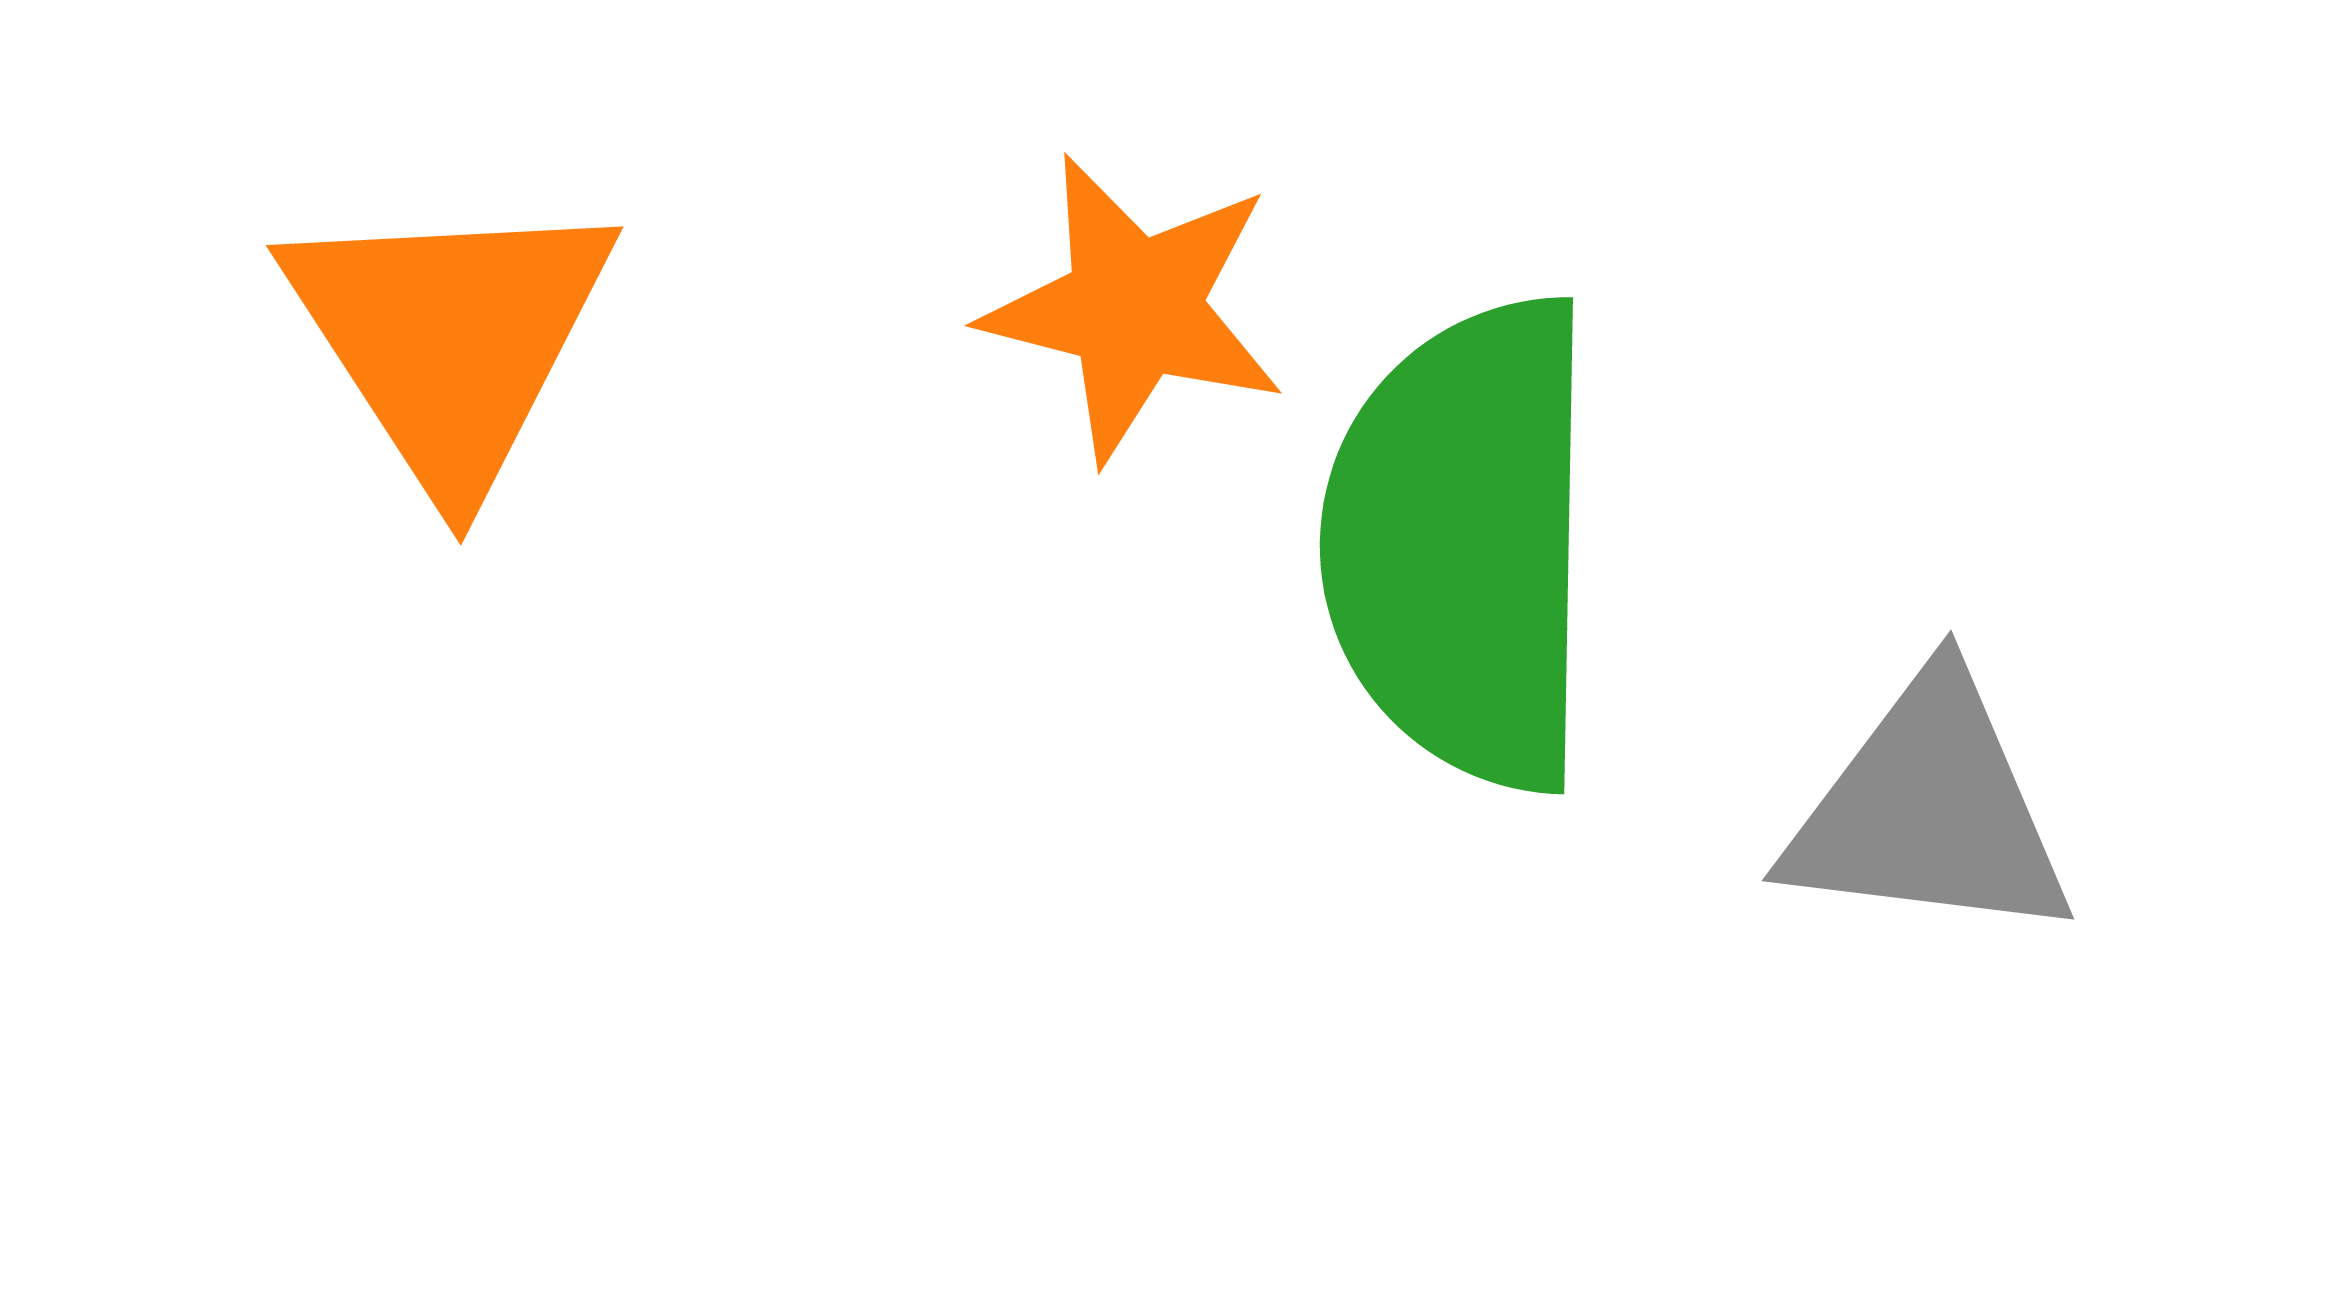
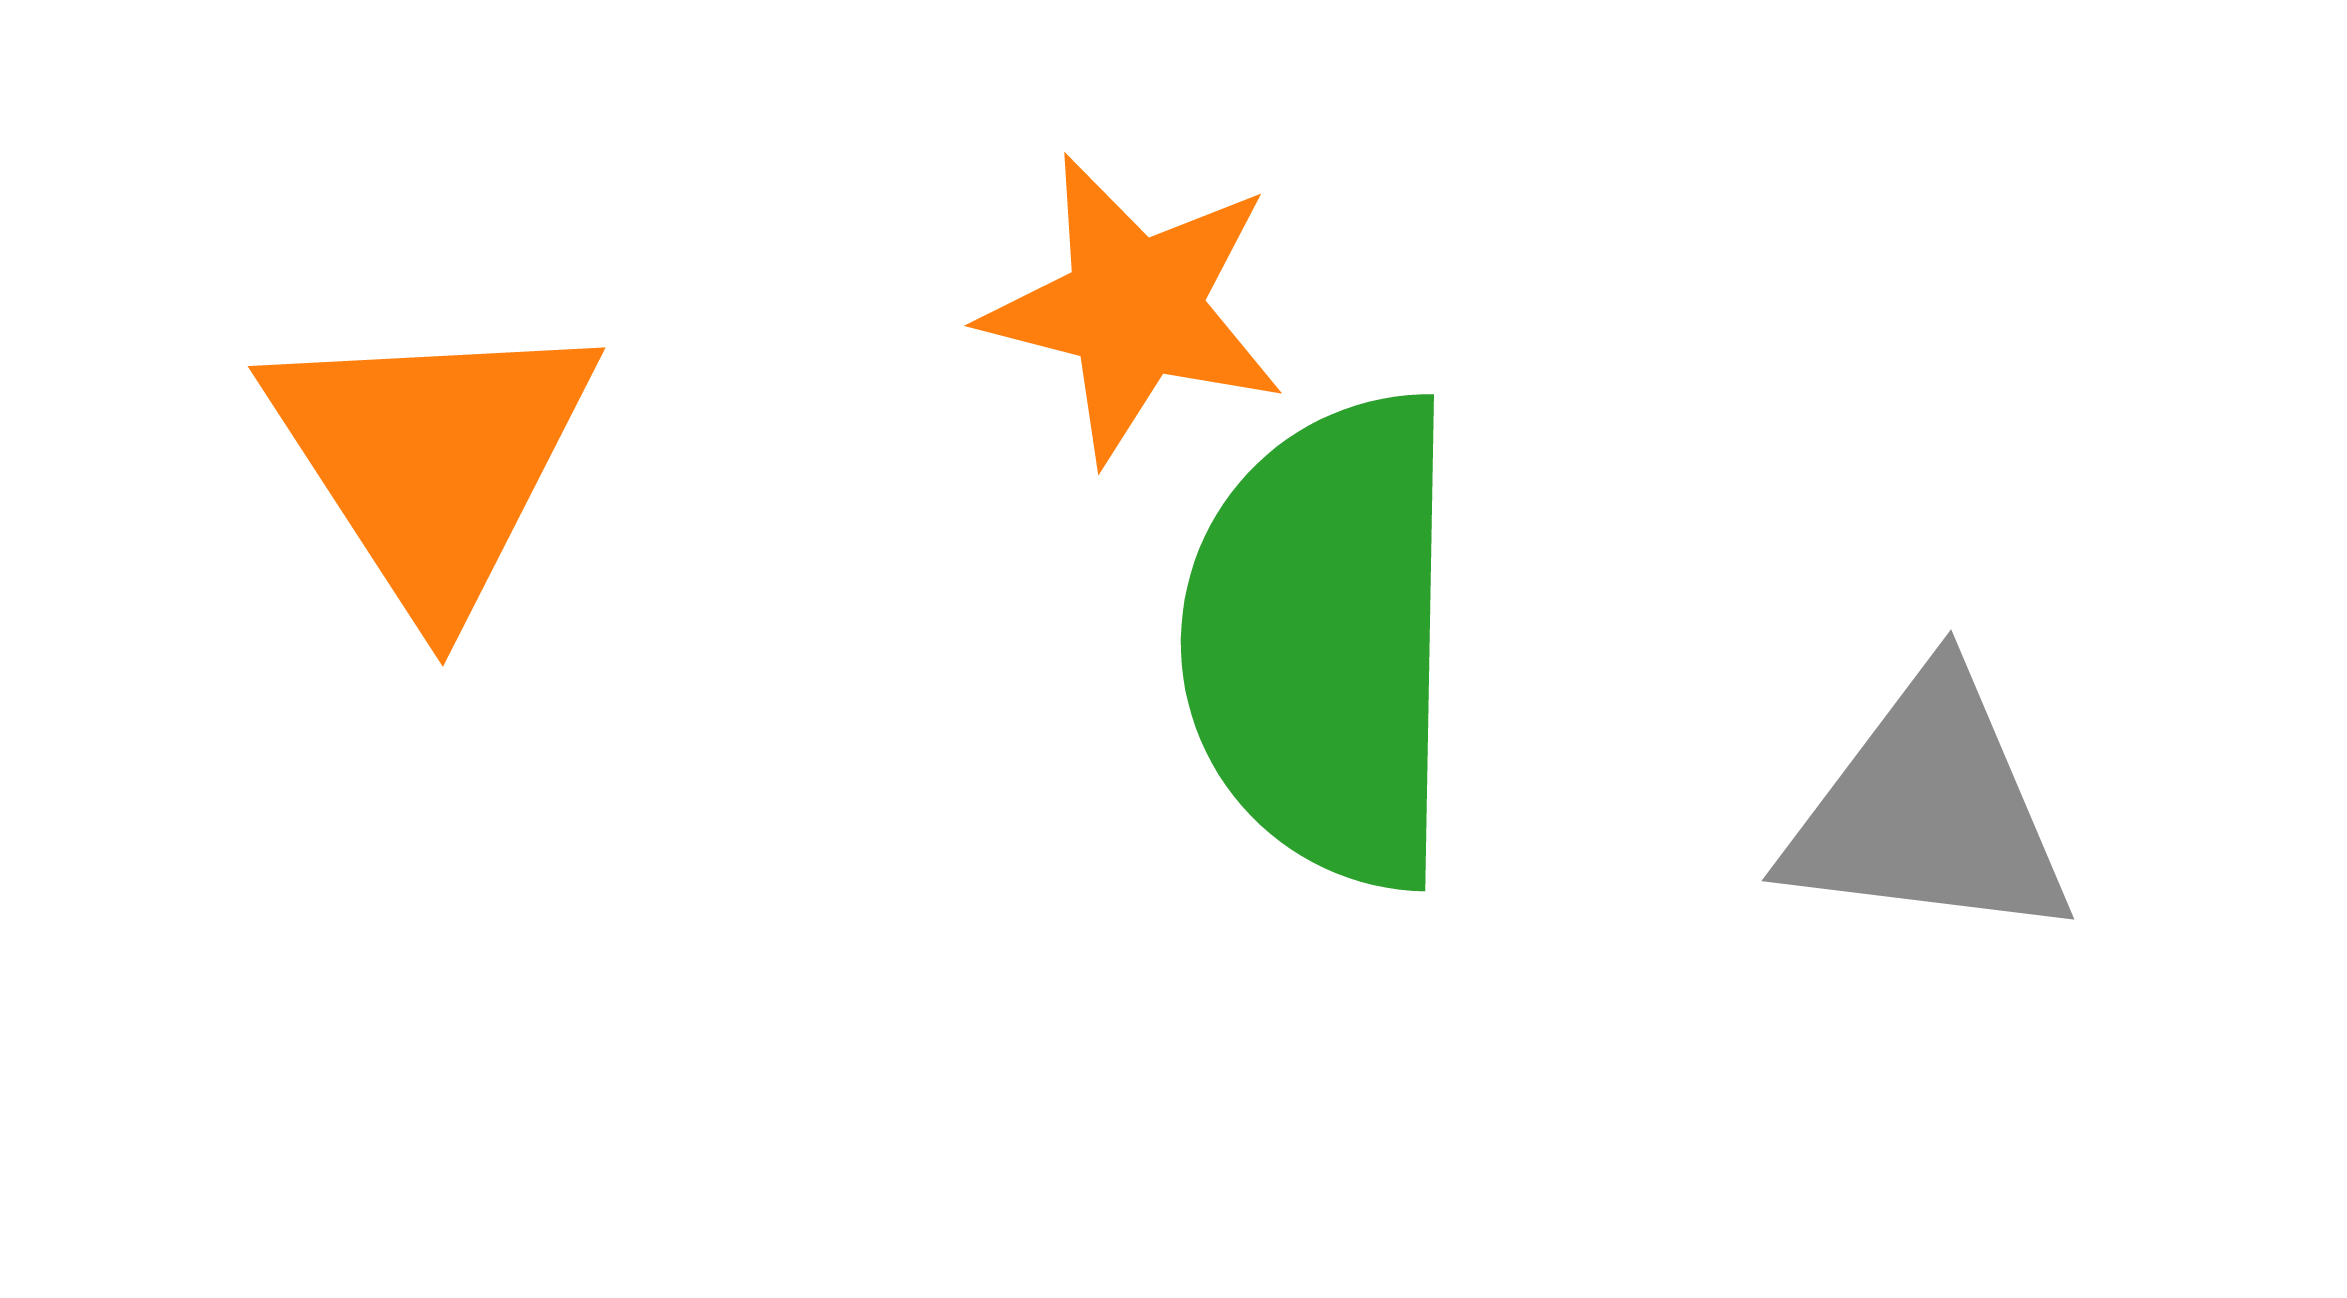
orange triangle: moved 18 px left, 121 px down
green semicircle: moved 139 px left, 97 px down
